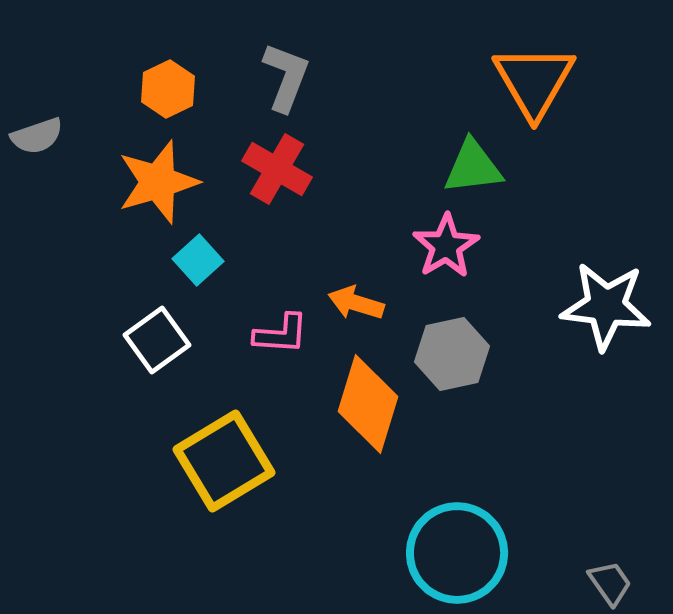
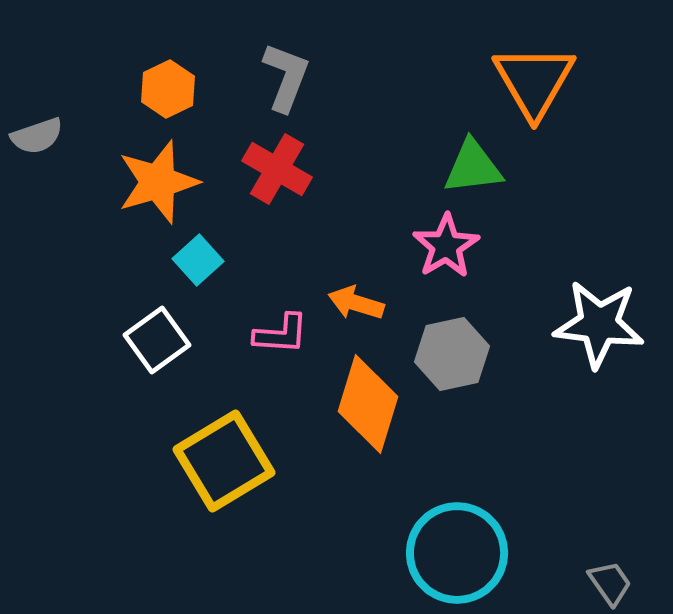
white star: moved 7 px left, 18 px down
